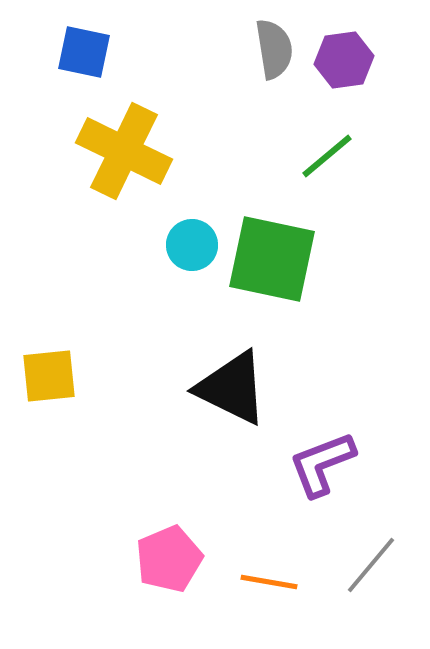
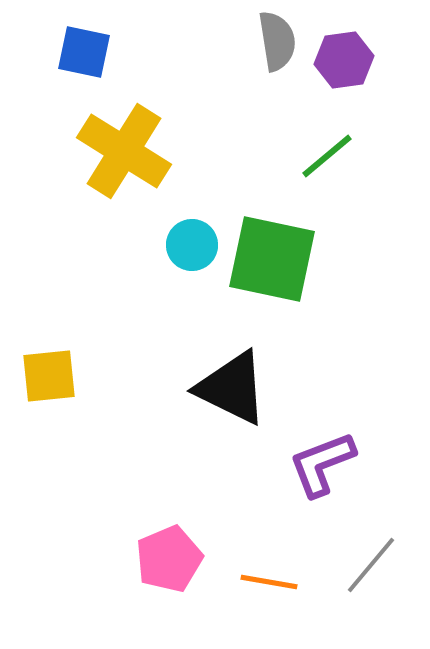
gray semicircle: moved 3 px right, 8 px up
yellow cross: rotated 6 degrees clockwise
